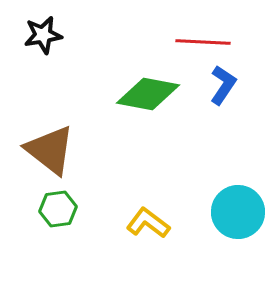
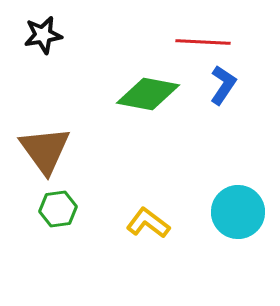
brown triangle: moved 5 px left; rotated 16 degrees clockwise
